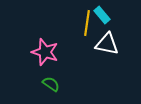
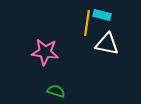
cyan rectangle: rotated 36 degrees counterclockwise
pink star: rotated 12 degrees counterclockwise
green semicircle: moved 5 px right, 7 px down; rotated 18 degrees counterclockwise
